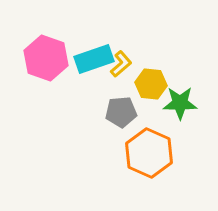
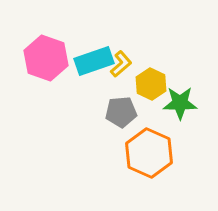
cyan rectangle: moved 2 px down
yellow hexagon: rotated 20 degrees clockwise
